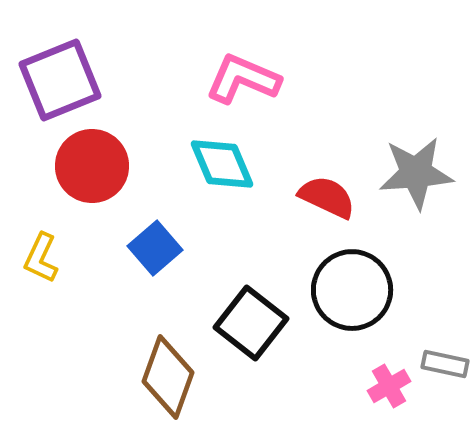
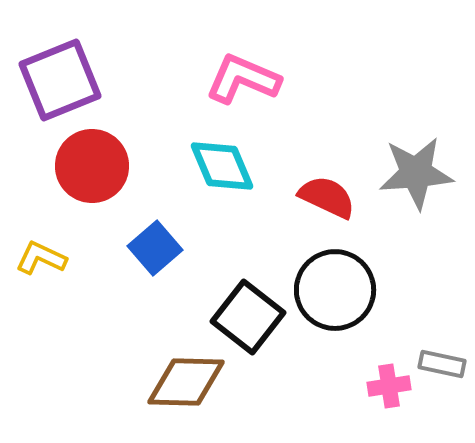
cyan diamond: moved 2 px down
yellow L-shape: rotated 90 degrees clockwise
black circle: moved 17 px left
black square: moved 3 px left, 6 px up
gray rectangle: moved 3 px left
brown diamond: moved 18 px right, 5 px down; rotated 72 degrees clockwise
pink cross: rotated 21 degrees clockwise
